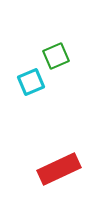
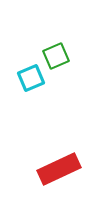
cyan square: moved 4 px up
